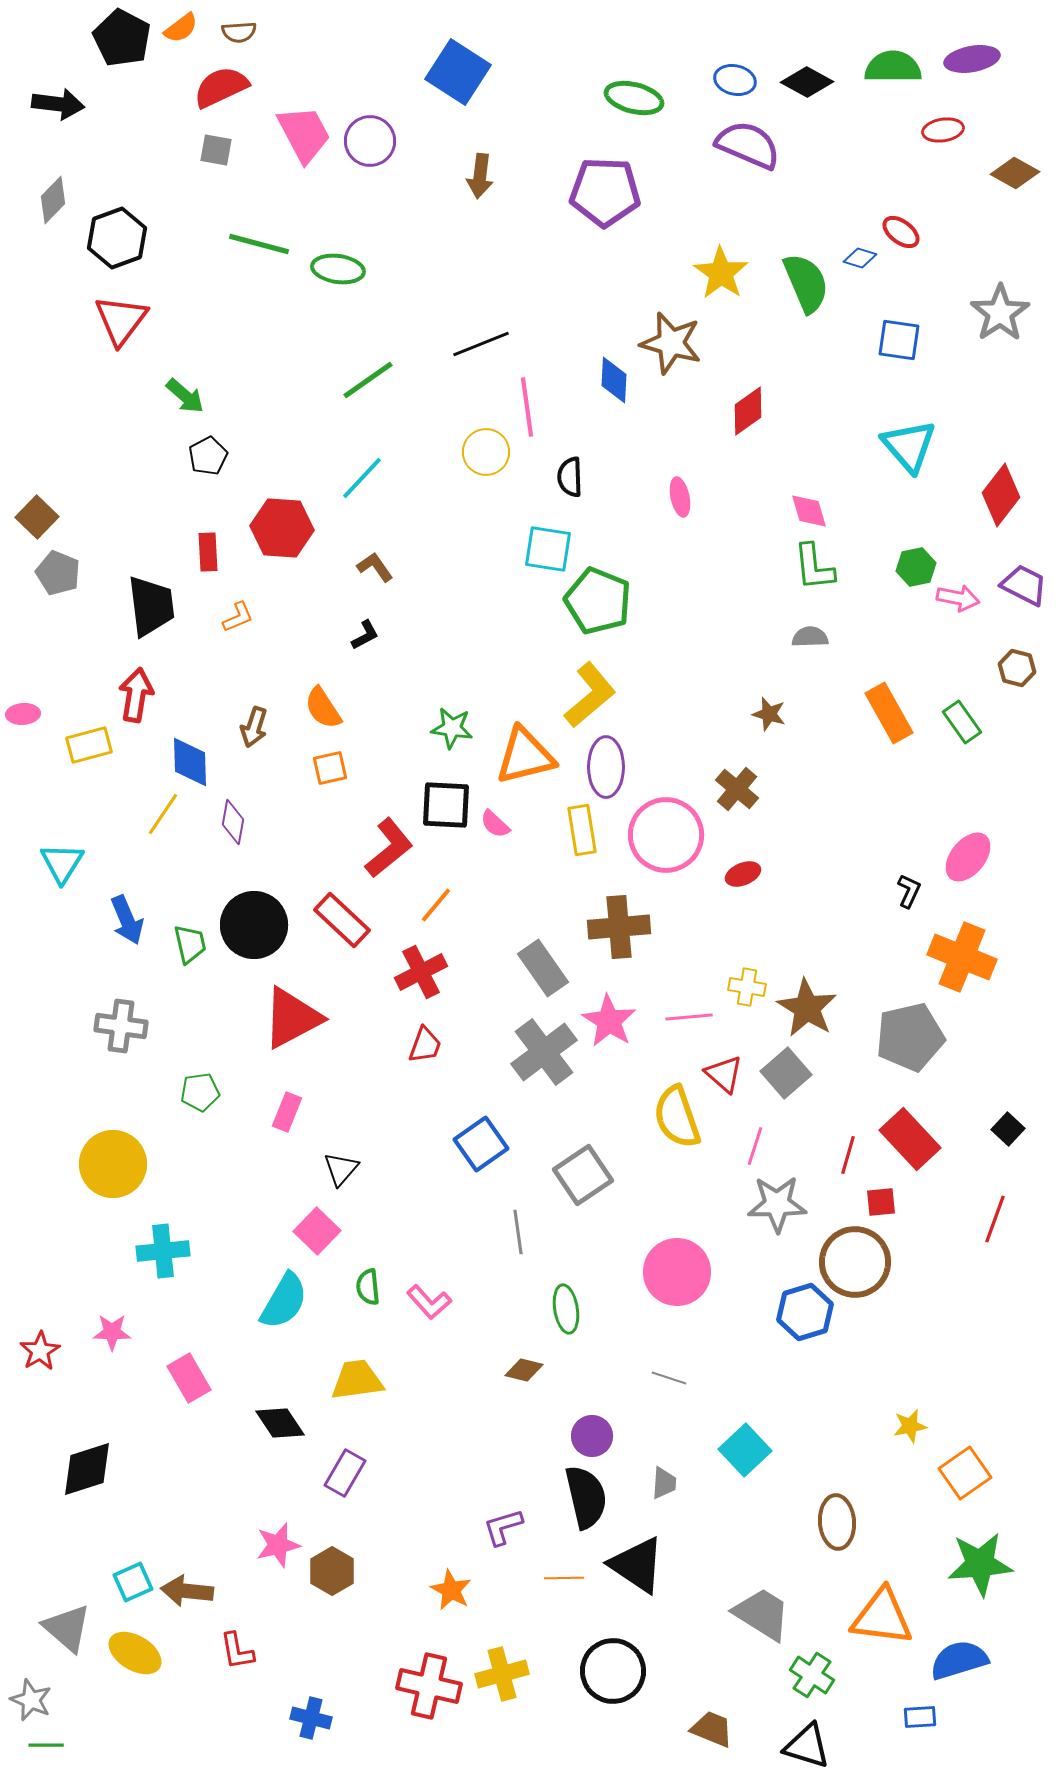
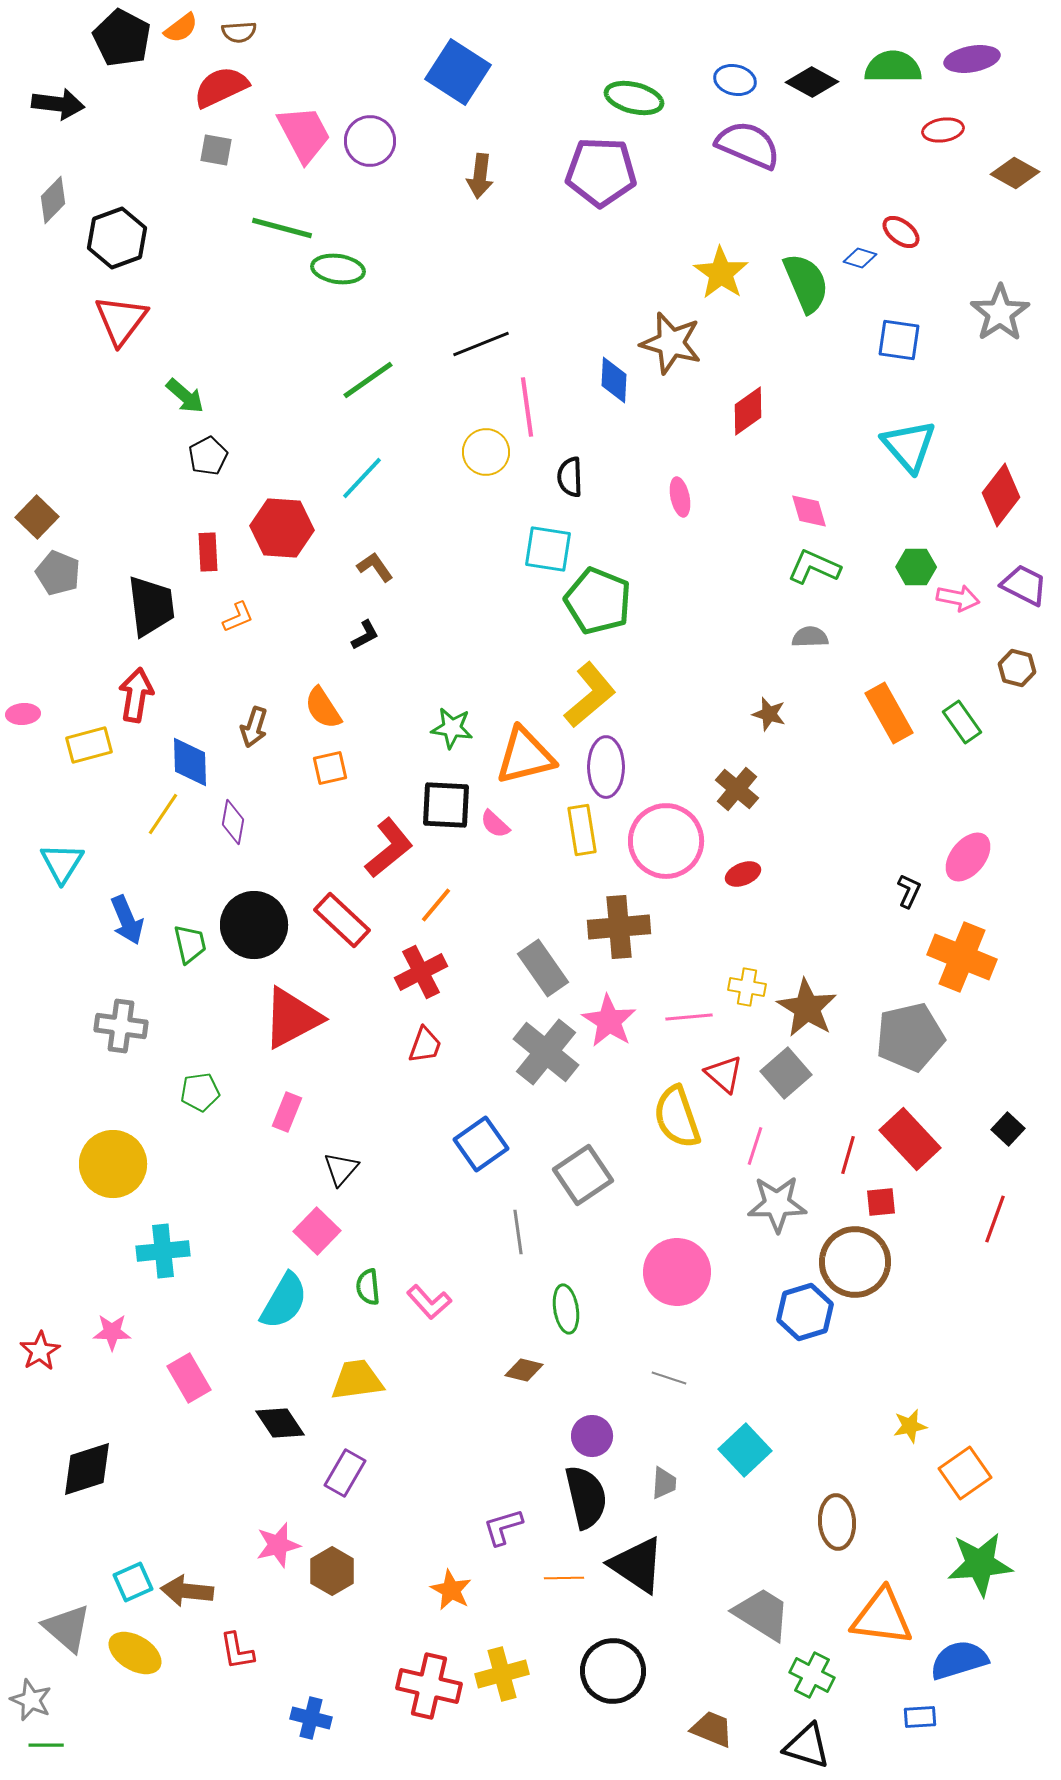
black diamond at (807, 82): moved 5 px right
purple pentagon at (605, 192): moved 4 px left, 20 px up
green line at (259, 244): moved 23 px right, 16 px up
green L-shape at (814, 567): rotated 120 degrees clockwise
green hexagon at (916, 567): rotated 12 degrees clockwise
pink circle at (666, 835): moved 6 px down
gray cross at (544, 1052): moved 2 px right; rotated 14 degrees counterclockwise
green cross at (812, 1675): rotated 6 degrees counterclockwise
